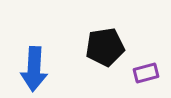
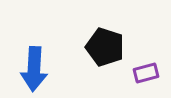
black pentagon: rotated 27 degrees clockwise
